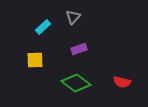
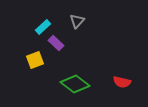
gray triangle: moved 4 px right, 4 px down
purple rectangle: moved 23 px left, 6 px up; rotated 63 degrees clockwise
yellow square: rotated 18 degrees counterclockwise
green diamond: moved 1 px left, 1 px down
